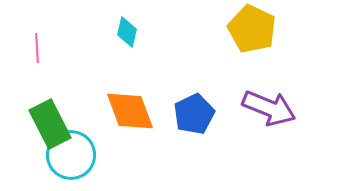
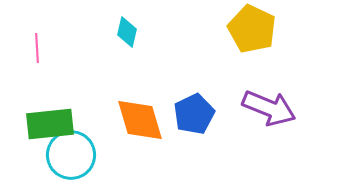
orange diamond: moved 10 px right, 9 px down; rotated 4 degrees clockwise
green rectangle: rotated 69 degrees counterclockwise
